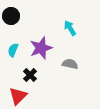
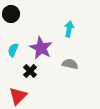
black circle: moved 2 px up
cyan arrow: moved 1 px left, 1 px down; rotated 42 degrees clockwise
purple star: rotated 25 degrees counterclockwise
black cross: moved 4 px up
